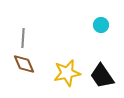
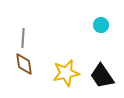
brown diamond: rotated 15 degrees clockwise
yellow star: moved 1 px left
